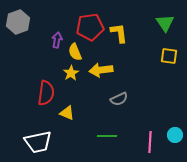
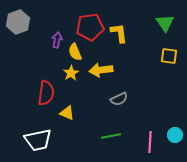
green line: moved 4 px right; rotated 12 degrees counterclockwise
white trapezoid: moved 2 px up
